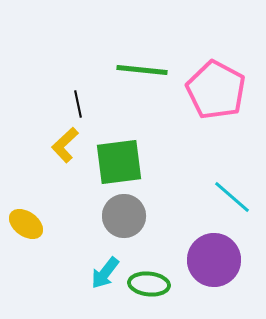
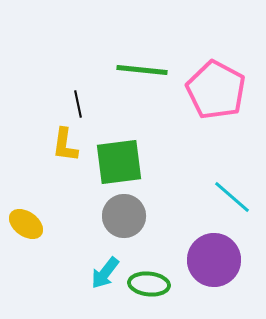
yellow L-shape: rotated 39 degrees counterclockwise
